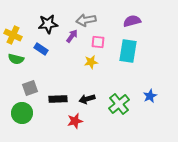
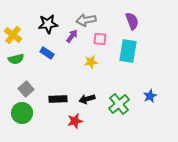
purple semicircle: rotated 84 degrees clockwise
yellow cross: rotated 12 degrees clockwise
pink square: moved 2 px right, 3 px up
blue rectangle: moved 6 px right, 4 px down
green semicircle: rotated 28 degrees counterclockwise
gray square: moved 4 px left, 1 px down; rotated 21 degrees counterclockwise
